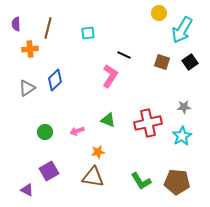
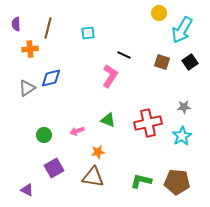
blue diamond: moved 4 px left, 2 px up; rotated 30 degrees clockwise
green circle: moved 1 px left, 3 px down
purple square: moved 5 px right, 3 px up
green L-shape: rotated 135 degrees clockwise
